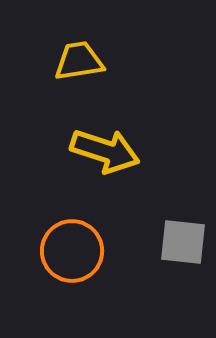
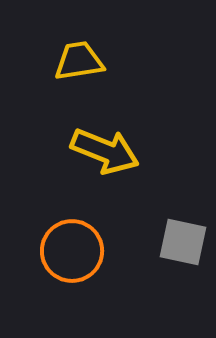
yellow arrow: rotated 4 degrees clockwise
gray square: rotated 6 degrees clockwise
